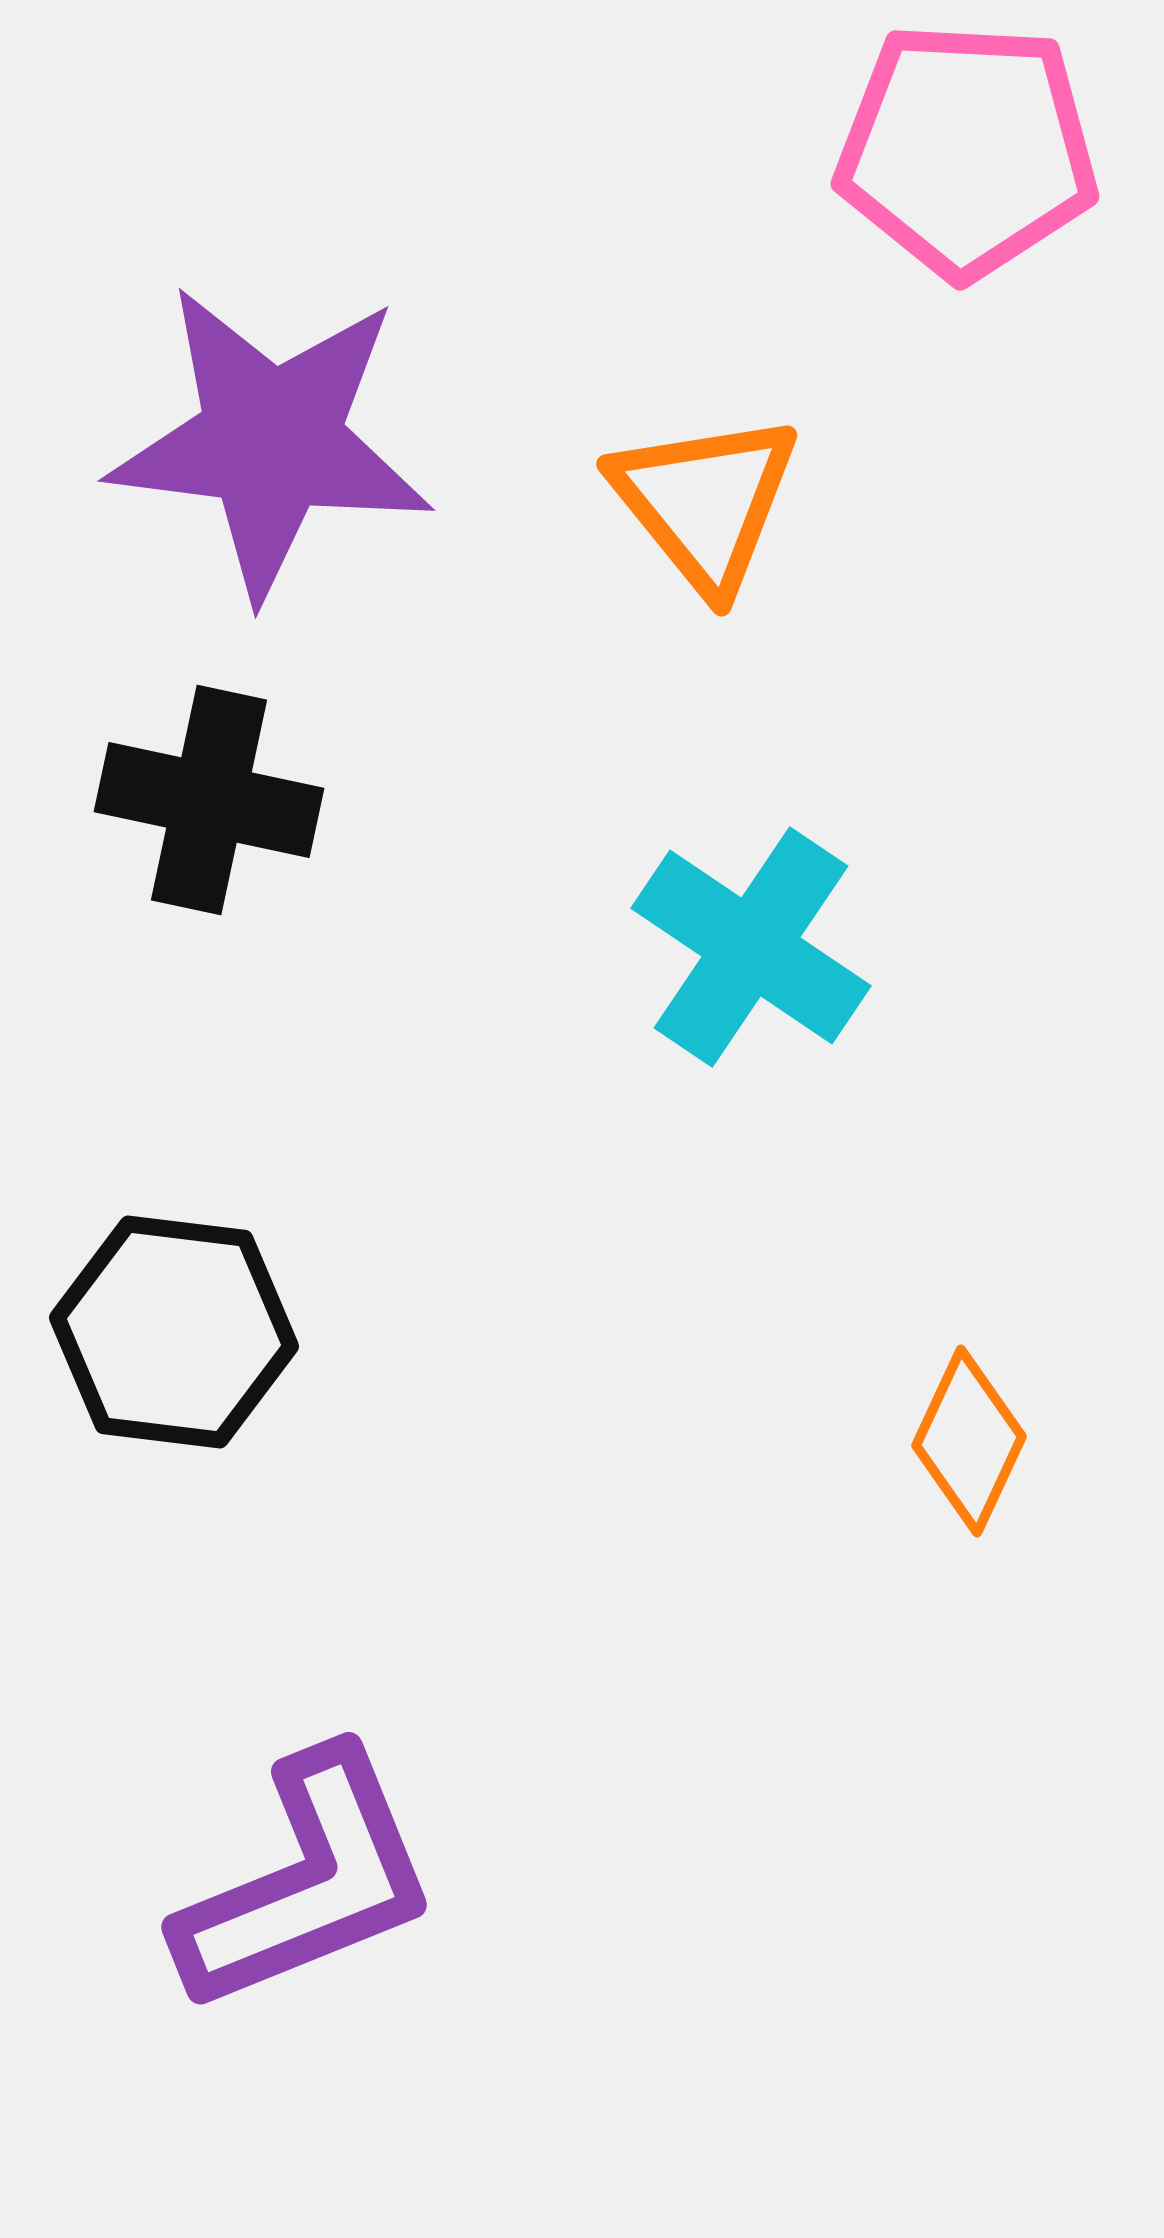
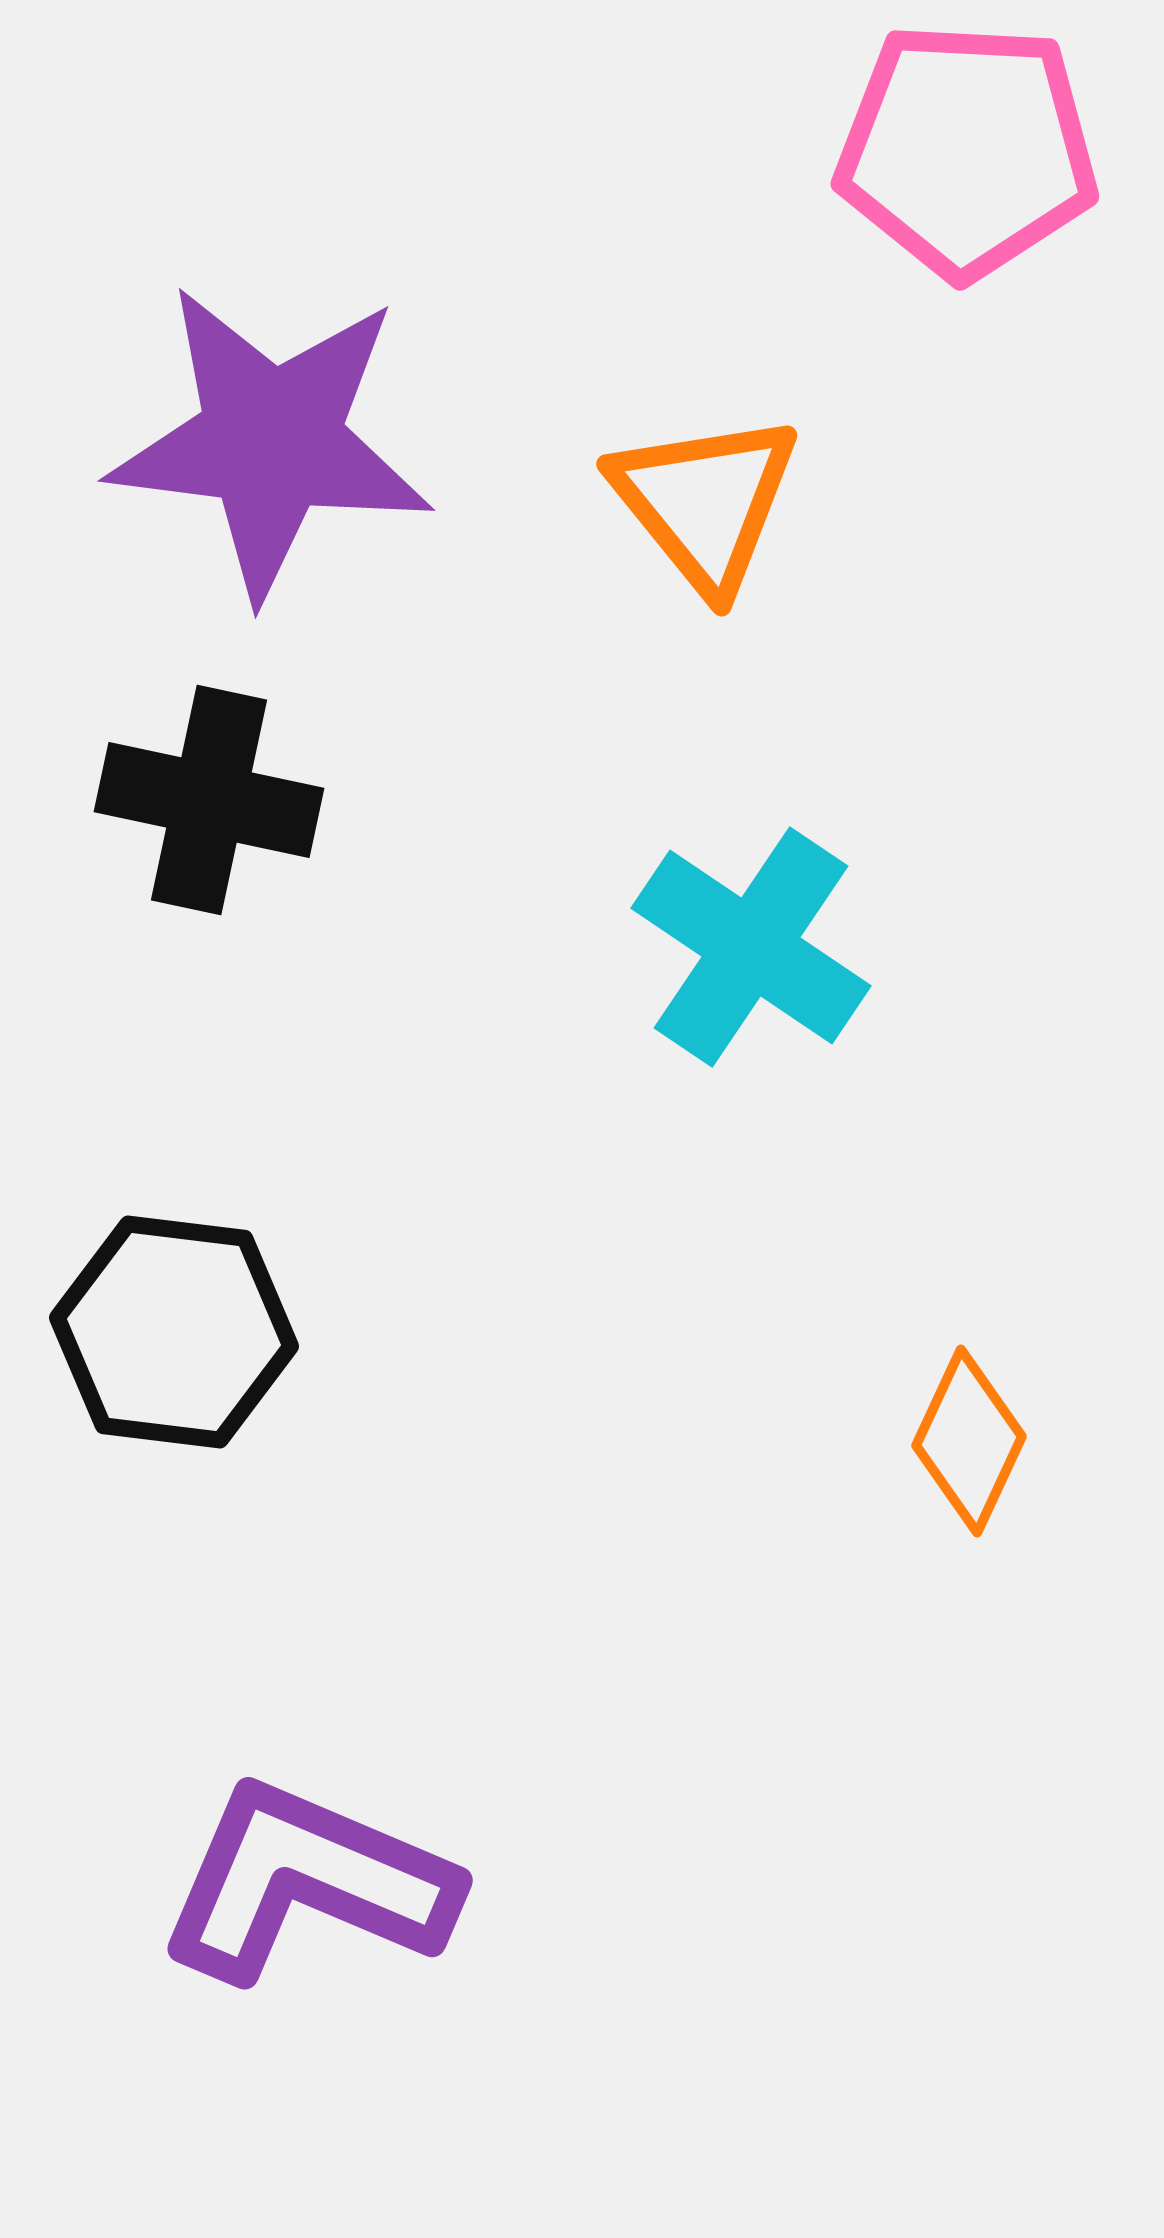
purple L-shape: rotated 135 degrees counterclockwise
